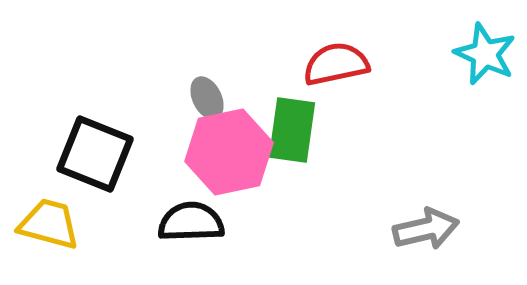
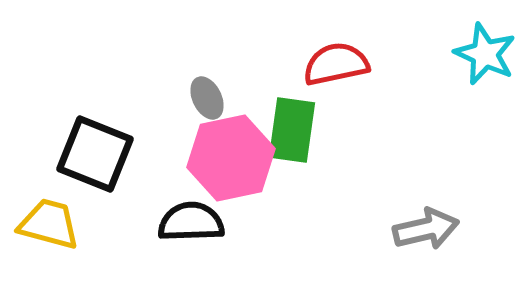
pink hexagon: moved 2 px right, 6 px down
